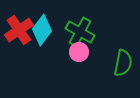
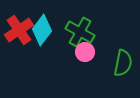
pink circle: moved 6 px right
